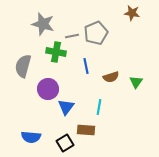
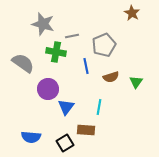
brown star: rotated 21 degrees clockwise
gray pentagon: moved 8 px right, 12 px down
gray semicircle: moved 3 px up; rotated 110 degrees clockwise
